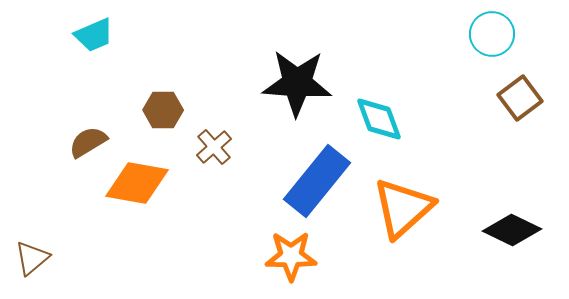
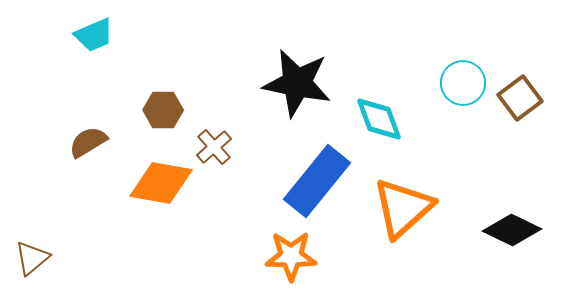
cyan circle: moved 29 px left, 49 px down
black star: rotated 8 degrees clockwise
orange diamond: moved 24 px right
